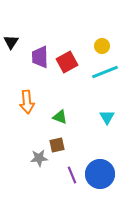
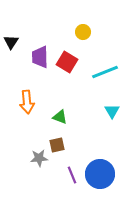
yellow circle: moved 19 px left, 14 px up
red square: rotated 30 degrees counterclockwise
cyan triangle: moved 5 px right, 6 px up
